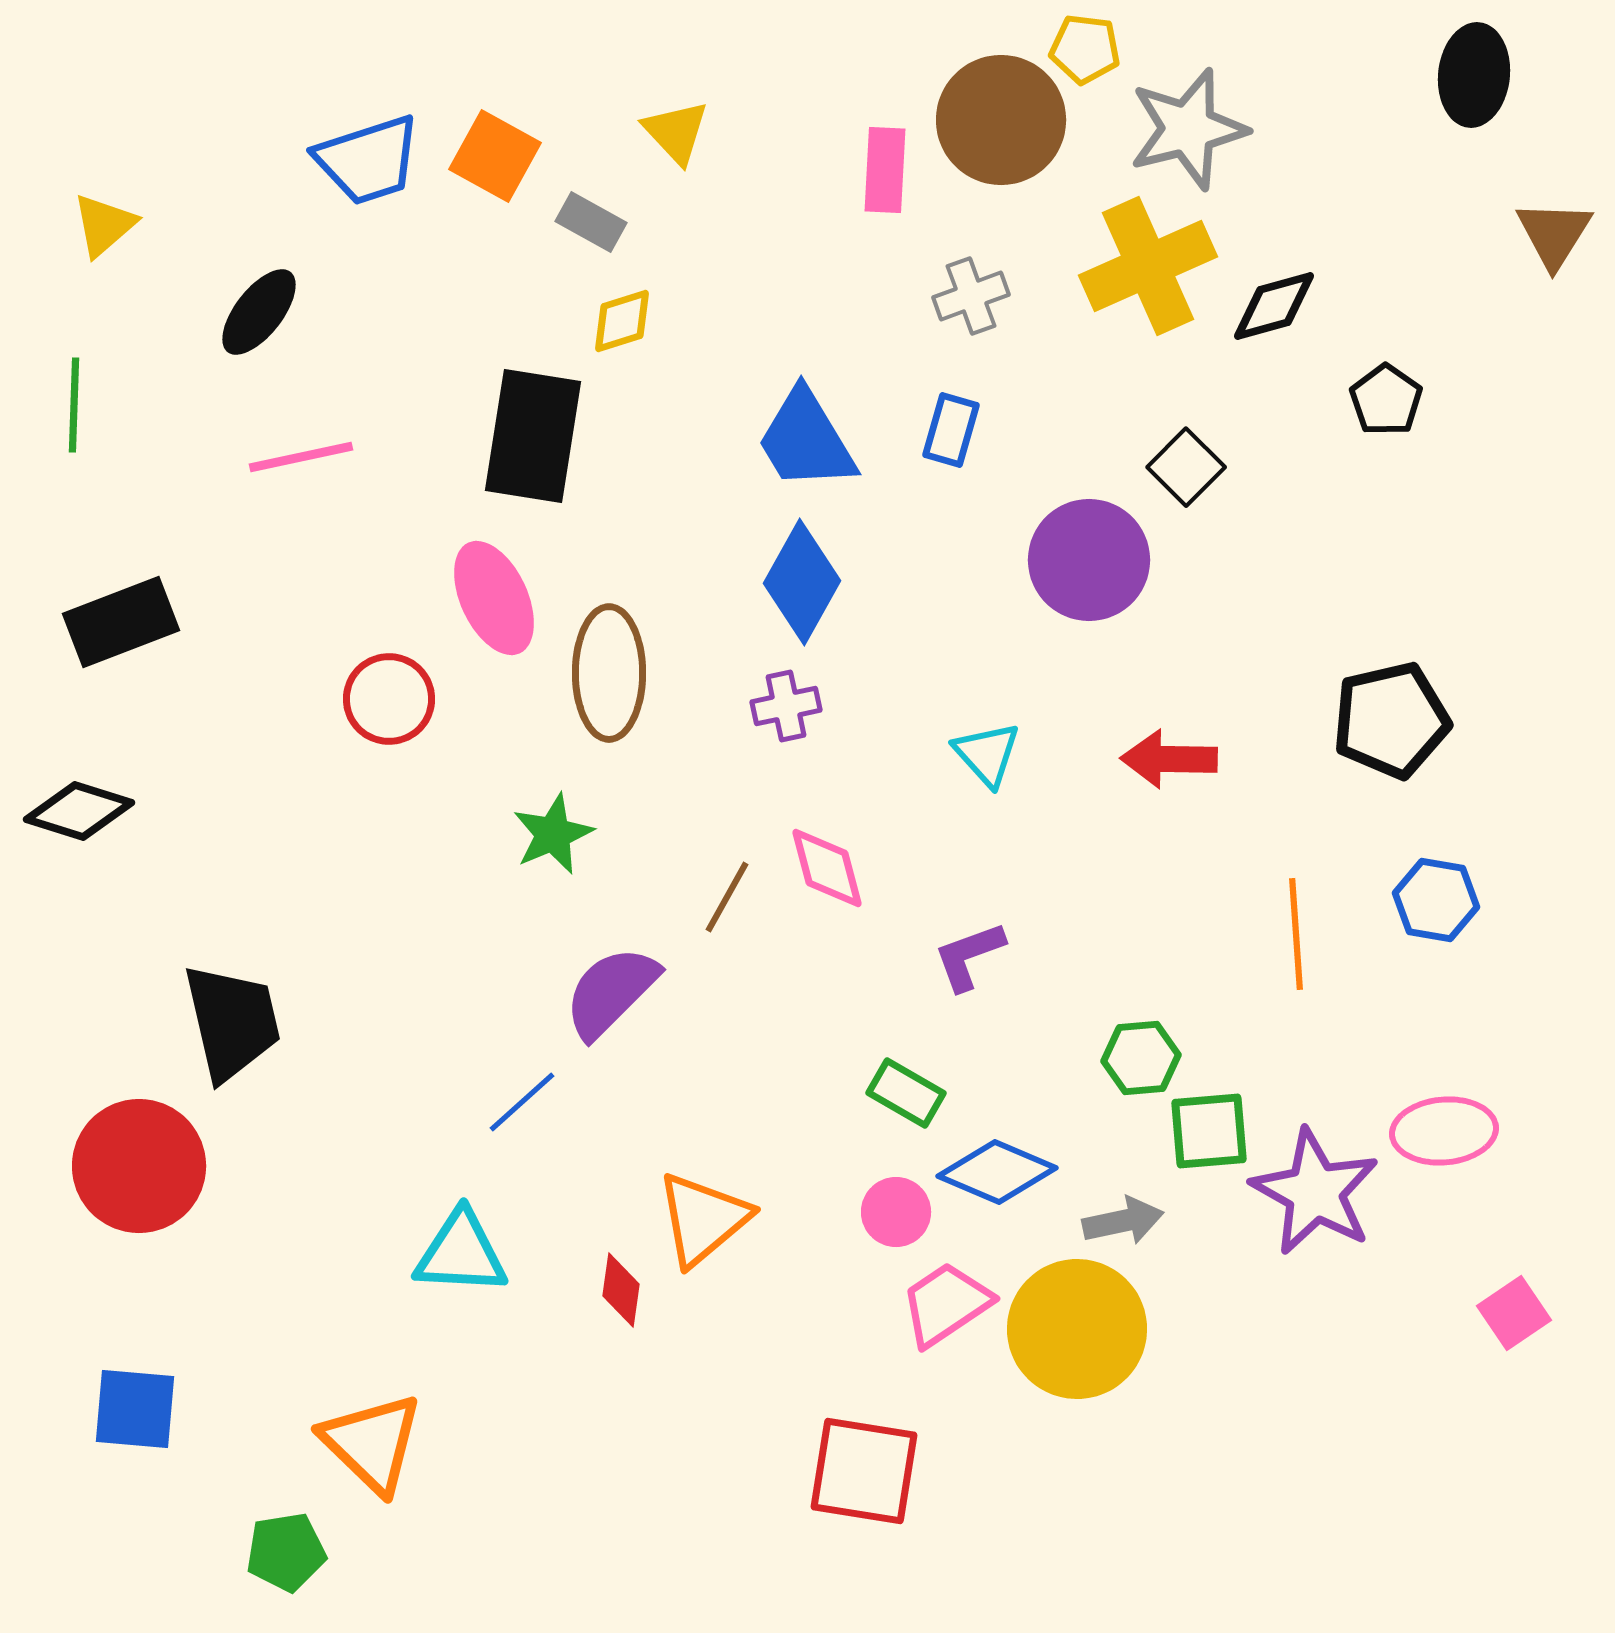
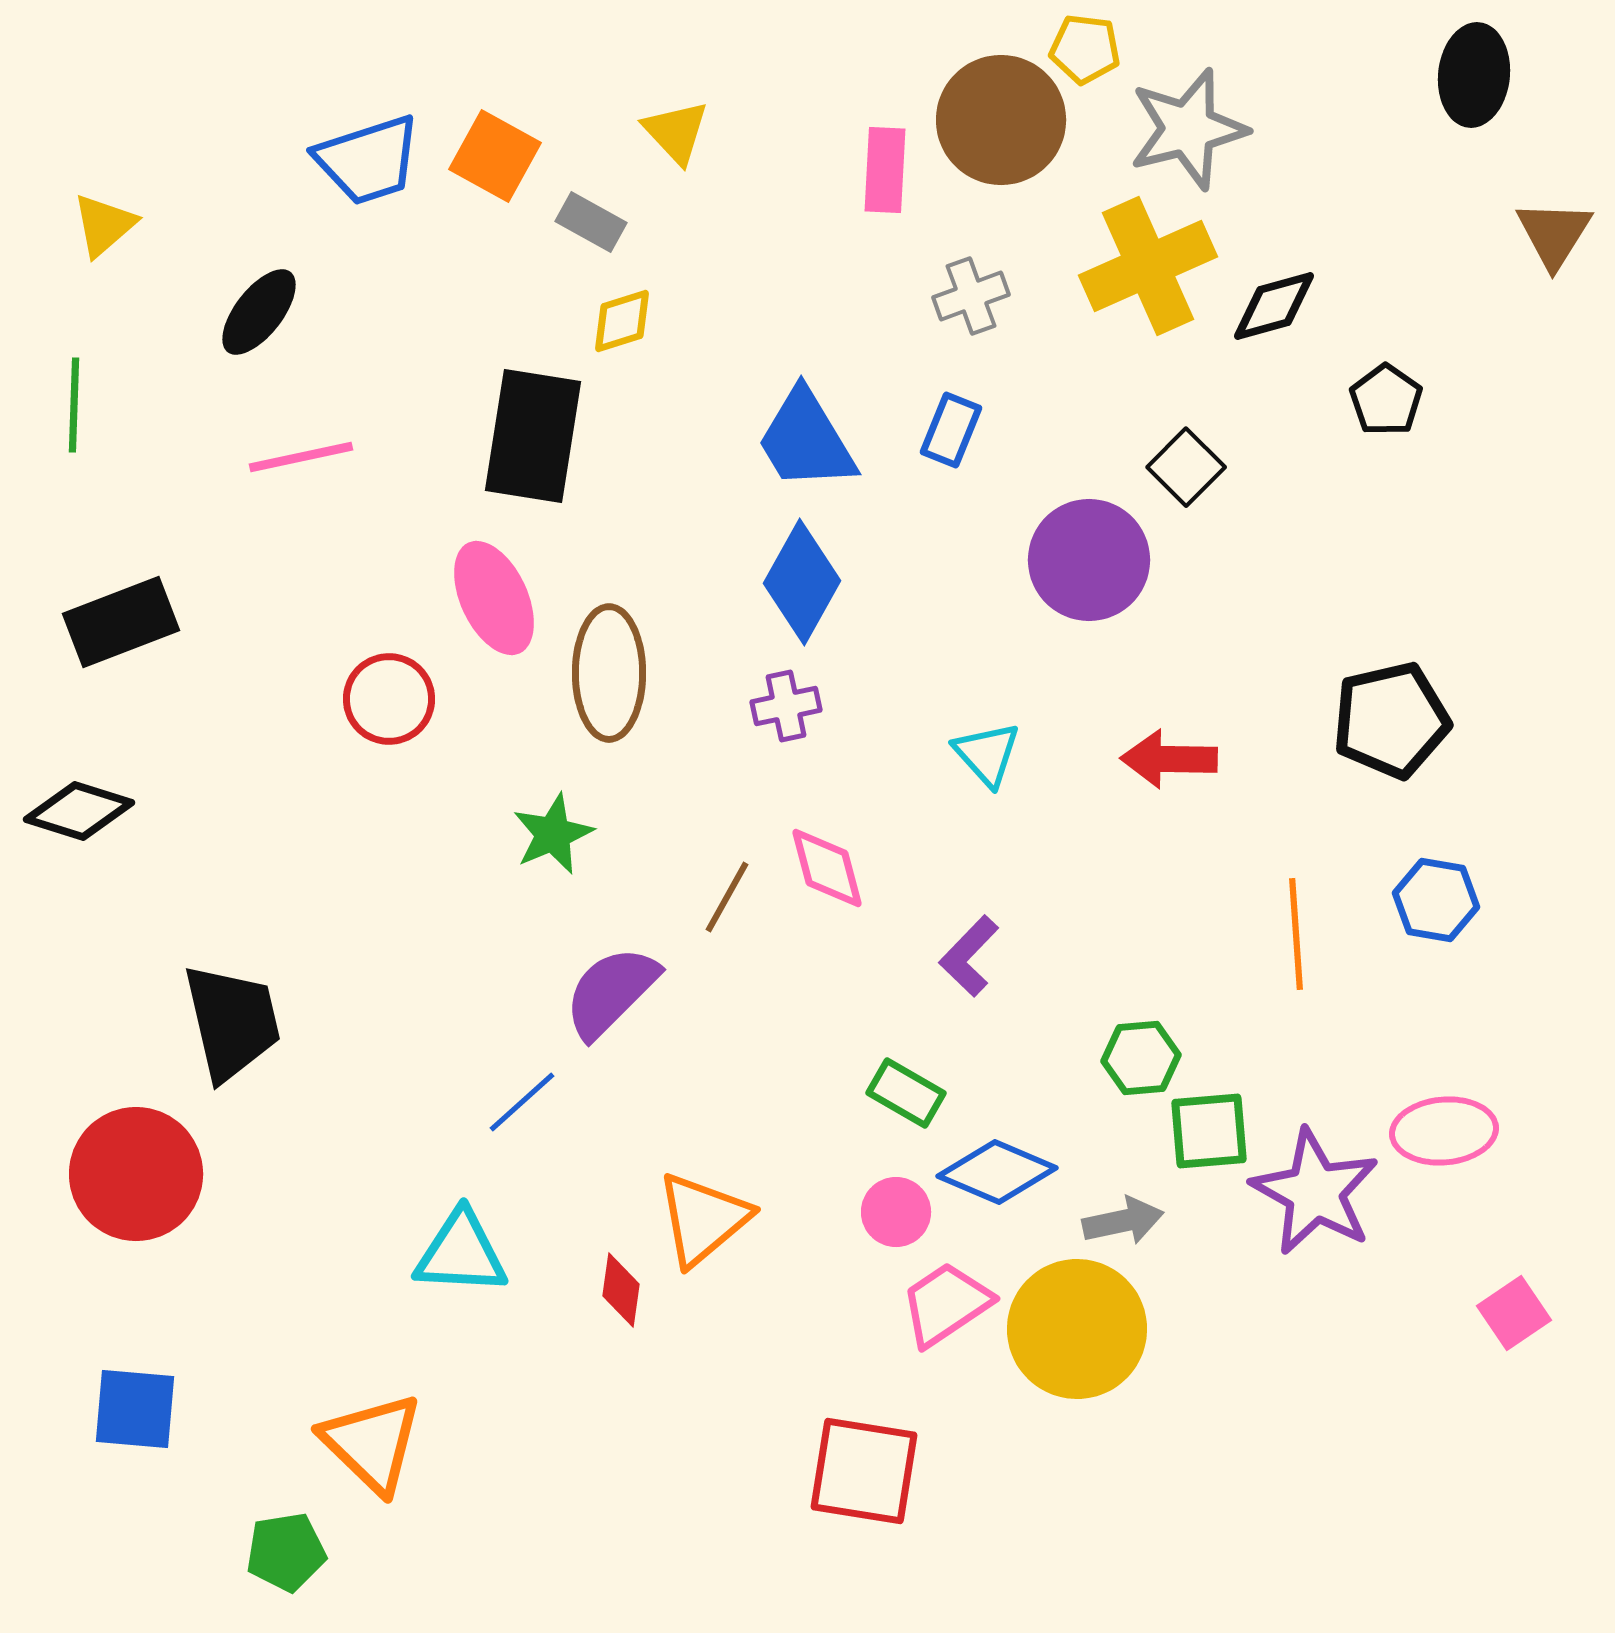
blue rectangle at (951, 430): rotated 6 degrees clockwise
purple L-shape at (969, 956): rotated 26 degrees counterclockwise
red circle at (139, 1166): moved 3 px left, 8 px down
